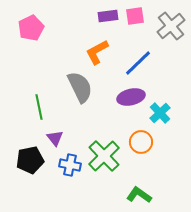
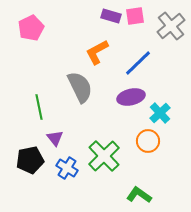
purple rectangle: moved 3 px right; rotated 24 degrees clockwise
orange circle: moved 7 px right, 1 px up
blue cross: moved 3 px left, 3 px down; rotated 20 degrees clockwise
